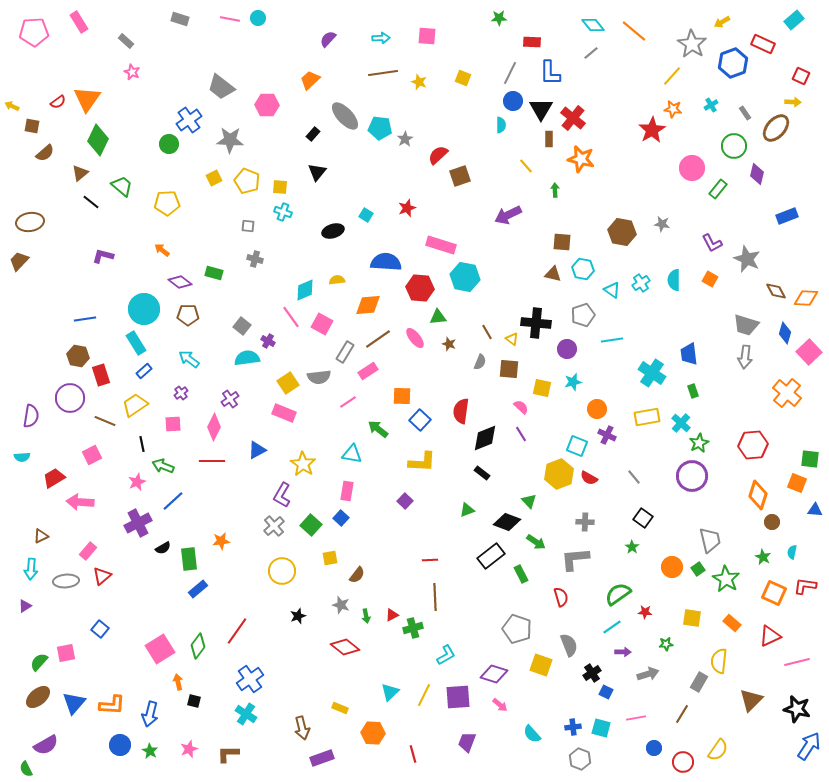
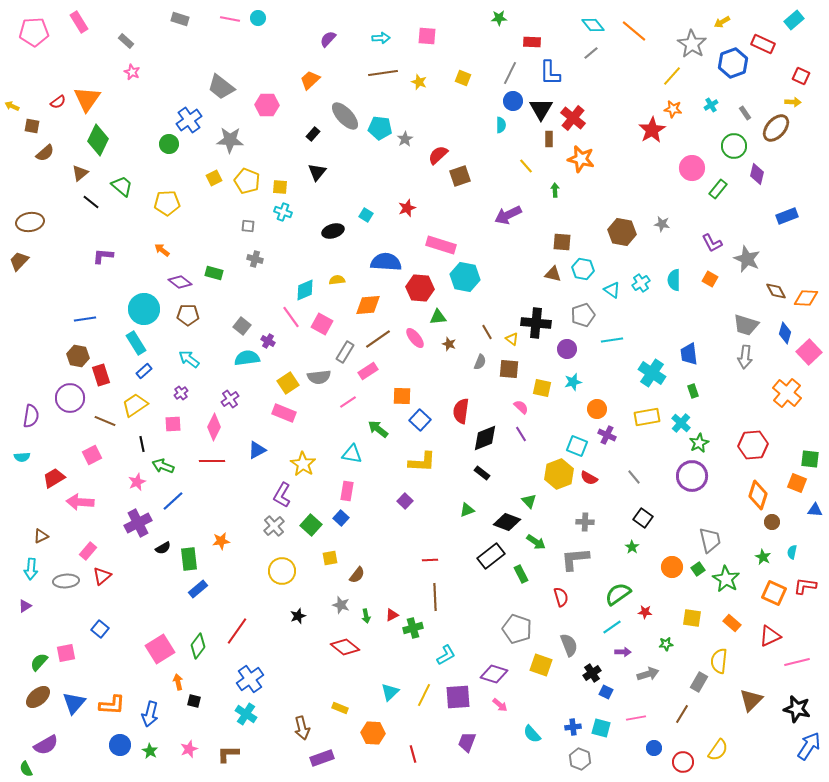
purple L-shape at (103, 256): rotated 10 degrees counterclockwise
